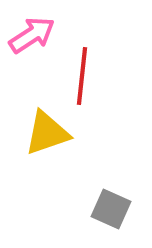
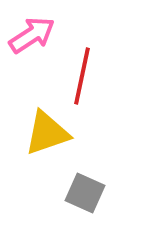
red line: rotated 6 degrees clockwise
gray square: moved 26 px left, 16 px up
